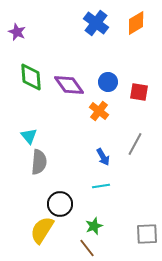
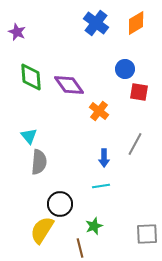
blue circle: moved 17 px right, 13 px up
blue arrow: moved 1 px right, 1 px down; rotated 30 degrees clockwise
brown line: moved 7 px left; rotated 24 degrees clockwise
